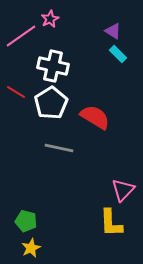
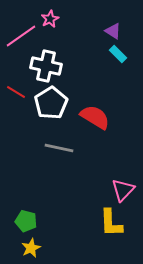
white cross: moved 7 px left
